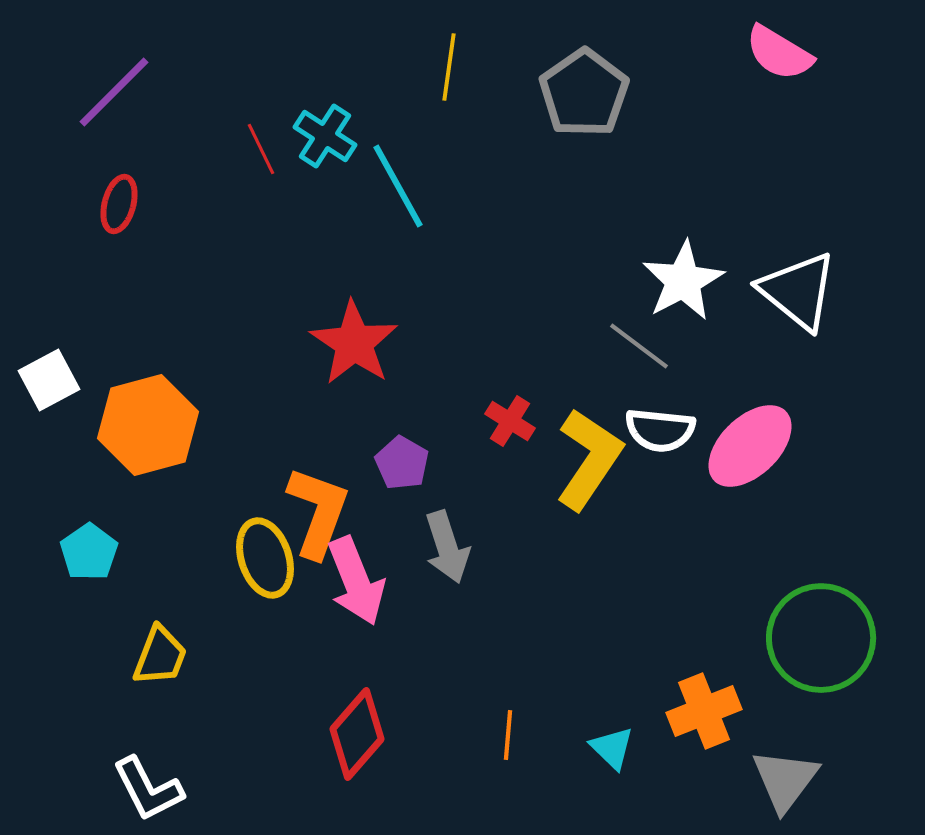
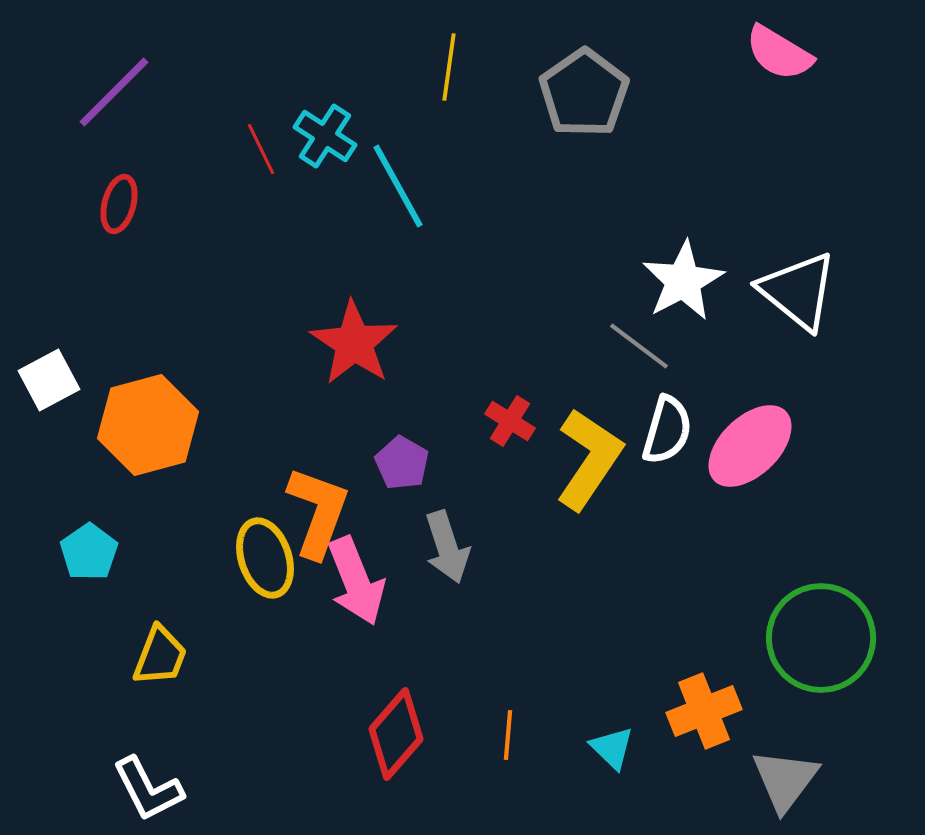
white semicircle: moved 7 px right; rotated 80 degrees counterclockwise
red diamond: moved 39 px right
